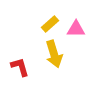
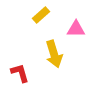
yellow rectangle: moved 9 px left, 9 px up
red L-shape: moved 6 px down
